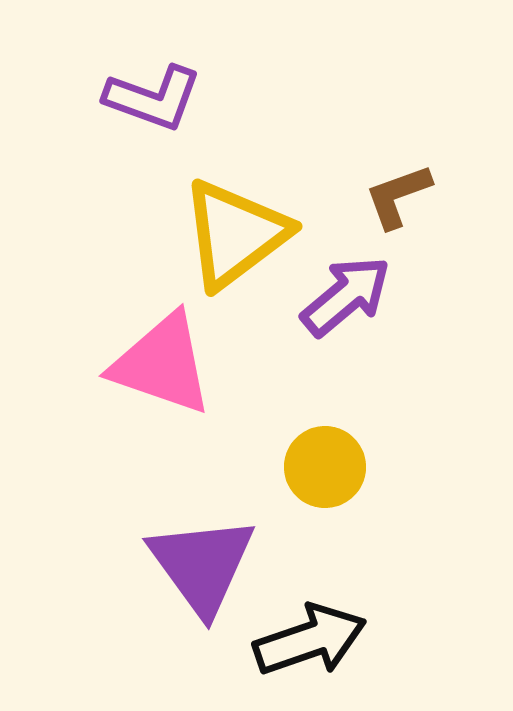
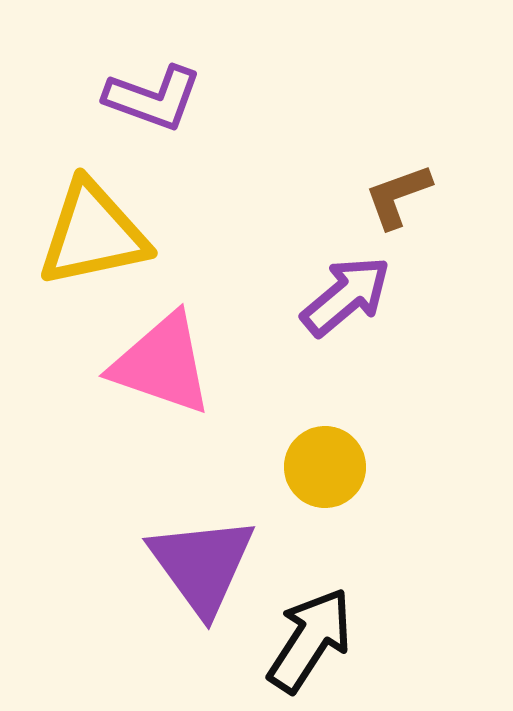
yellow triangle: moved 142 px left; rotated 25 degrees clockwise
black arrow: rotated 38 degrees counterclockwise
